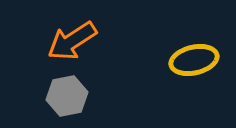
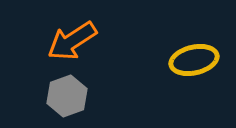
gray hexagon: rotated 9 degrees counterclockwise
